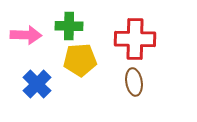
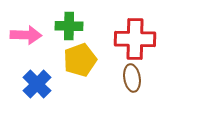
yellow pentagon: rotated 16 degrees counterclockwise
brown ellipse: moved 2 px left, 4 px up
